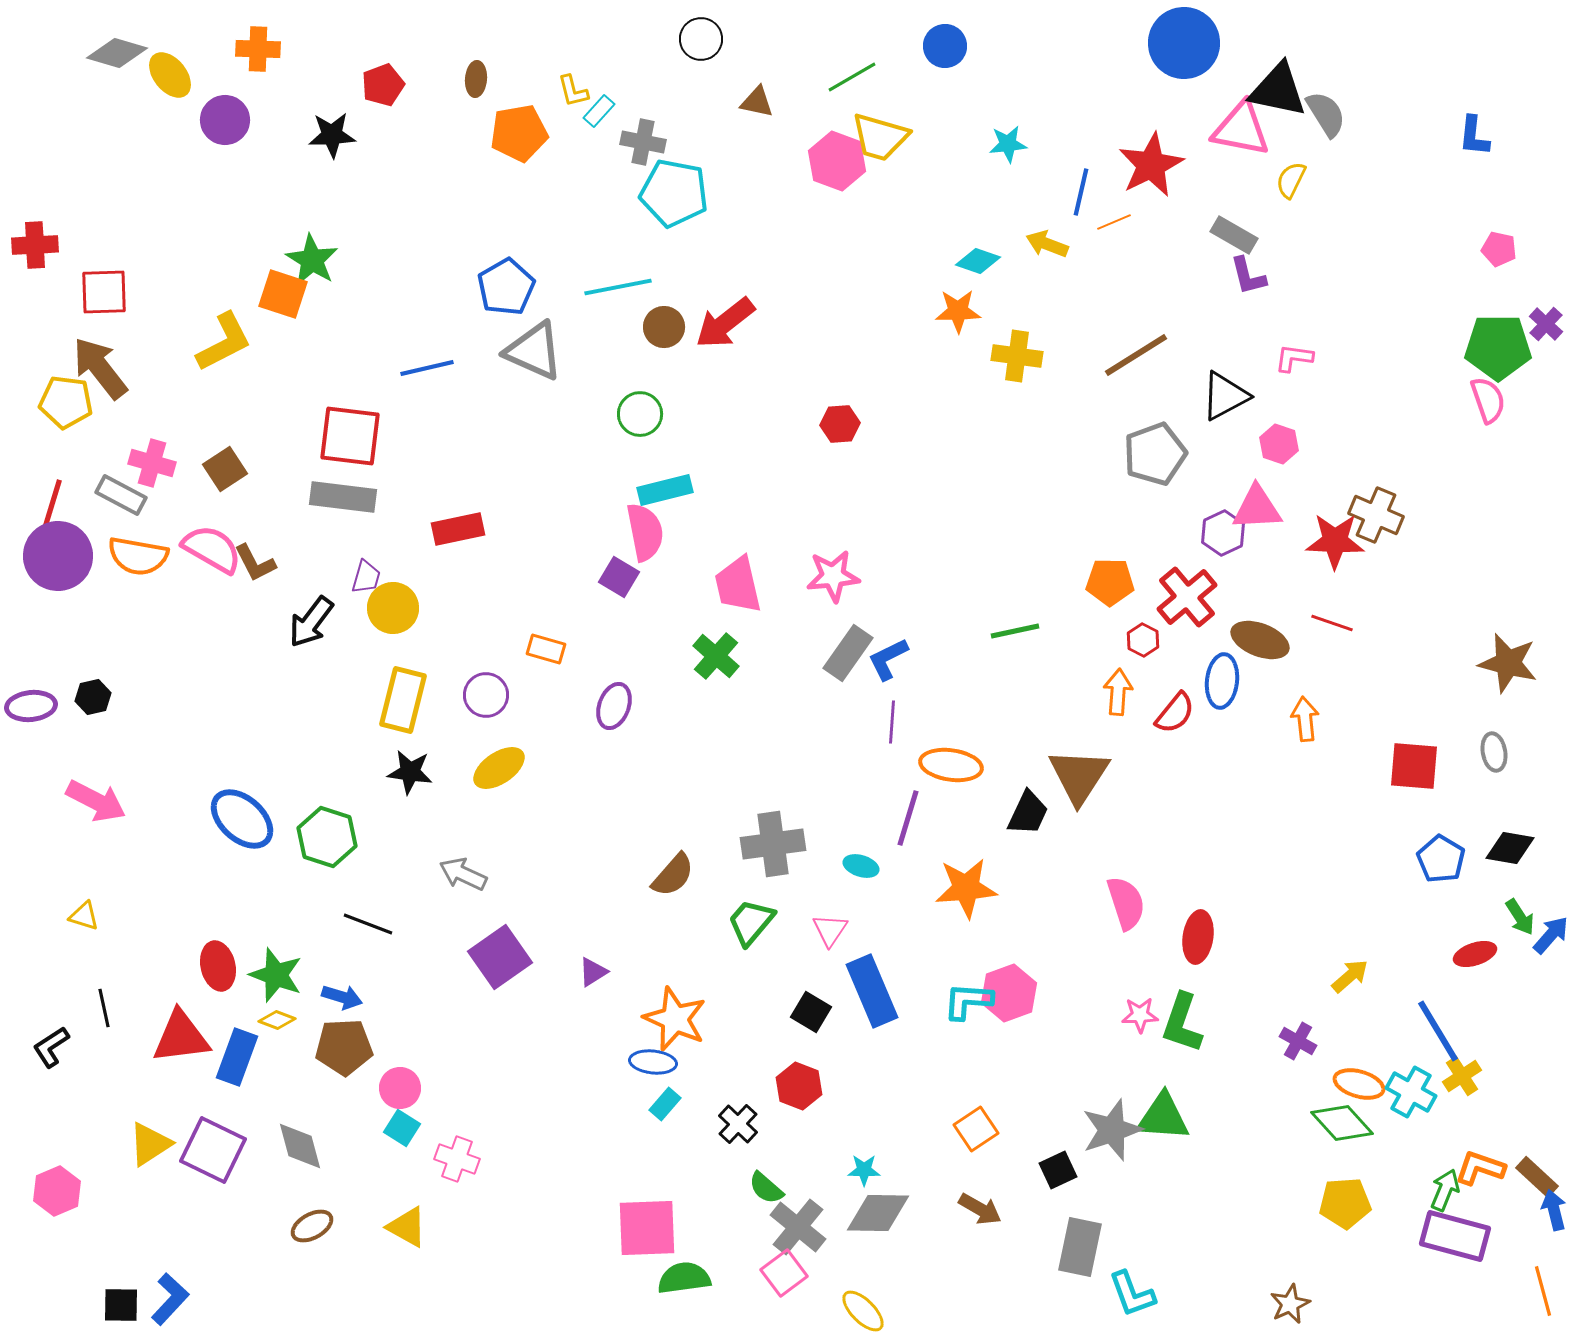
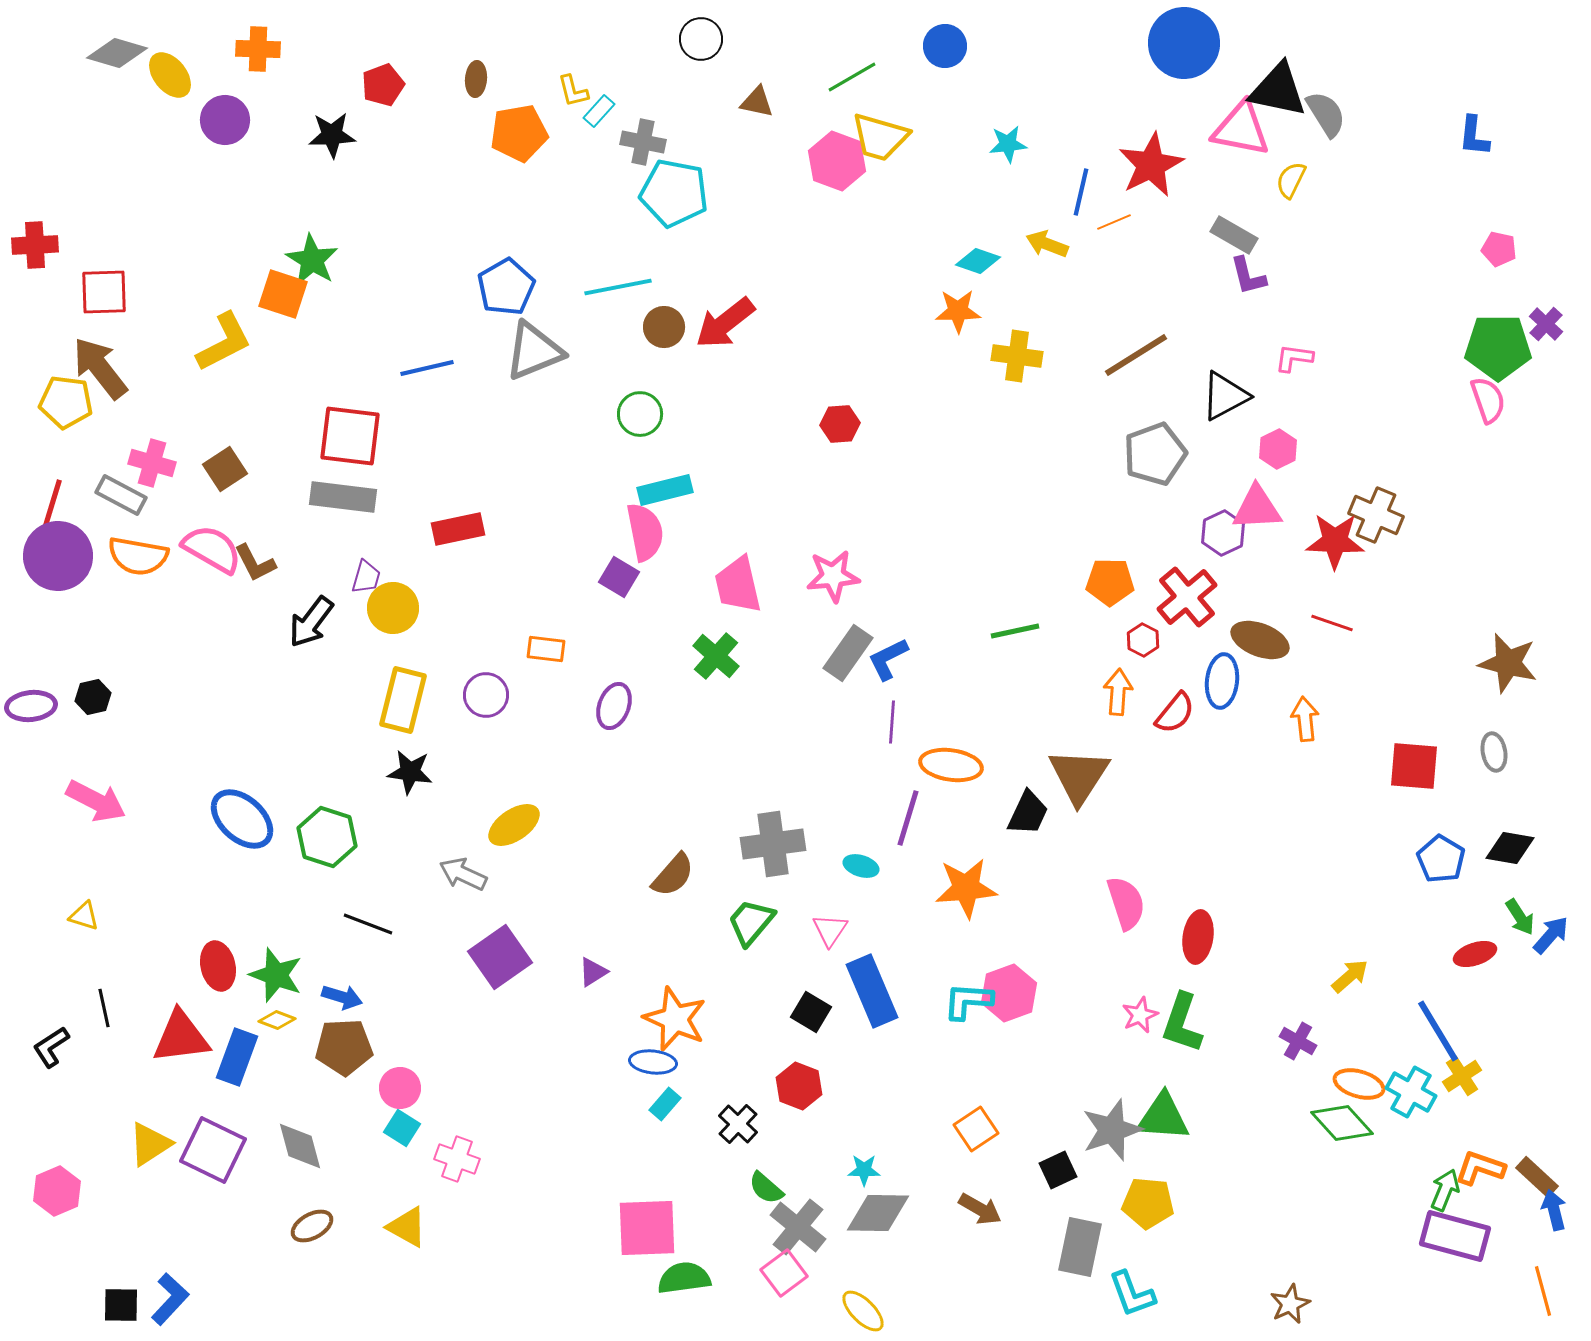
gray triangle at (534, 351): rotated 46 degrees counterclockwise
pink hexagon at (1279, 444): moved 1 px left, 5 px down; rotated 15 degrees clockwise
orange rectangle at (546, 649): rotated 9 degrees counterclockwise
yellow ellipse at (499, 768): moved 15 px right, 57 px down
pink star at (1140, 1015): rotated 21 degrees counterclockwise
yellow pentagon at (1345, 1203): moved 197 px left; rotated 9 degrees clockwise
